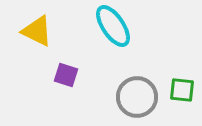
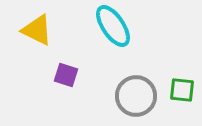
yellow triangle: moved 1 px up
gray circle: moved 1 px left, 1 px up
